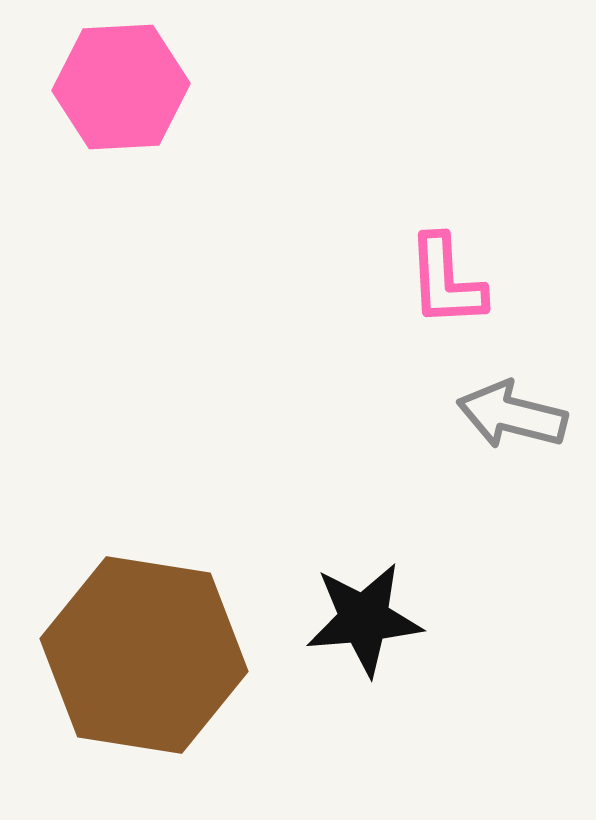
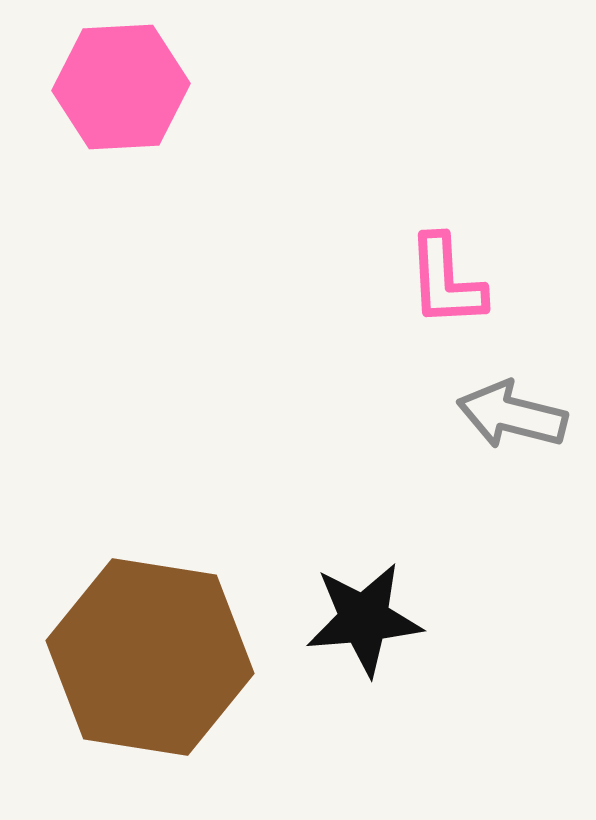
brown hexagon: moved 6 px right, 2 px down
